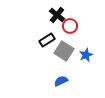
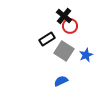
black cross: moved 7 px right, 1 px down
black rectangle: moved 1 px up
